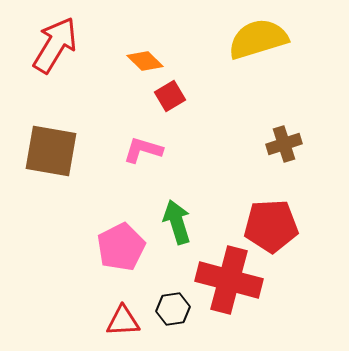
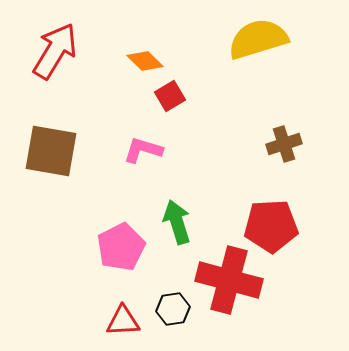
red arrow: moved 6 px down
